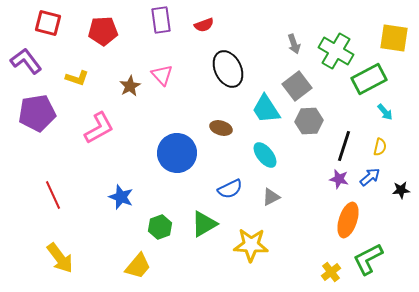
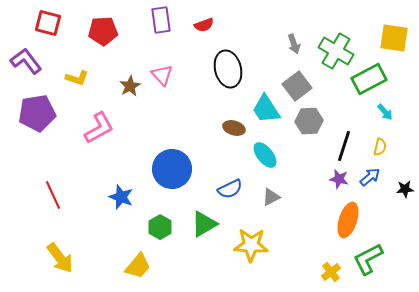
black ellipse: rotated 12 degrees clockwise
brown ellipse: moved 13 px right
blue circle: moved 5 px left, 16 px down
black star: moved 4 px right, 1 px up
green hexagon: rotated 10 degrees counterclockwise
